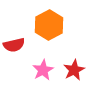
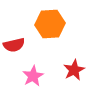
orange hexagon: moved 1 px right, 1 px up; rotated 24 degrees clockwise
pink star: moved 10 px left, 6 px down
